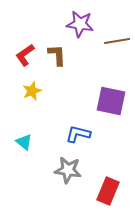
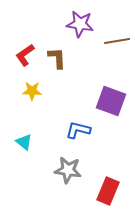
brown L-shape: moved 3 px down
yellow star: rotated 24 degrees clockwise
purple square: rotated 8 degrees clockwise
blue L-shape: moved 4 px up
